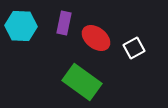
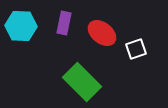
red ellipse: moved 6 px right, 5 px up
white square: moved 2 px right, 1 px down; rotated 10 degrees clockwise
green rectangle: rotated 9 degrees clockwise
